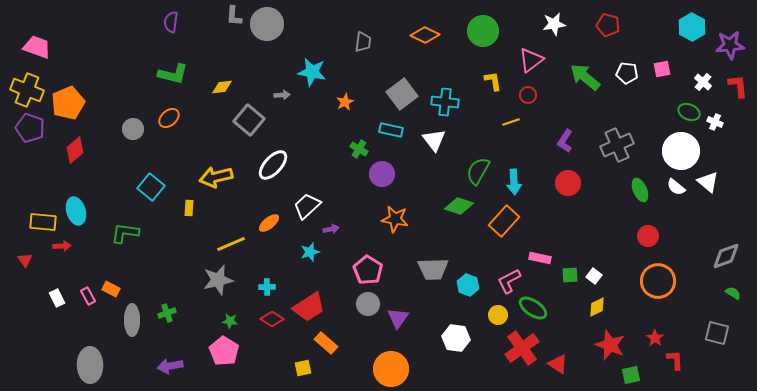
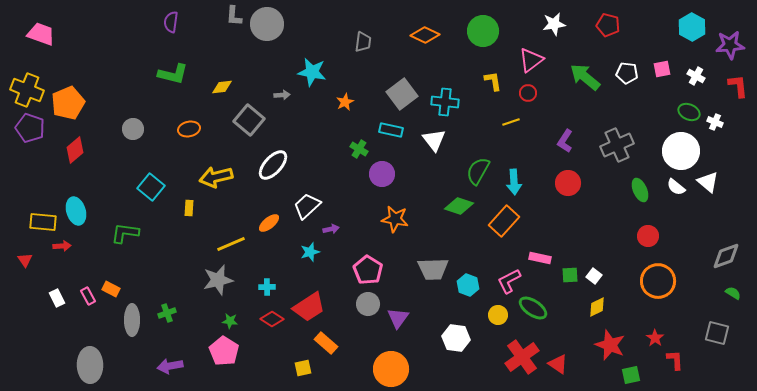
pink trapezoid at (37, 47): moved 4 px right, 13 px up
white cross at (703, 82): moved 7 px left, 6 px up; rotated 12 degrees counterclockwise
red circle at (528, 95): moved 2 px up
orange ellipse at (169, 118): moved 20 px right, 11 px down; rotated 30 degrees clockwise
red cross at (522, 348): moved 9 px down
